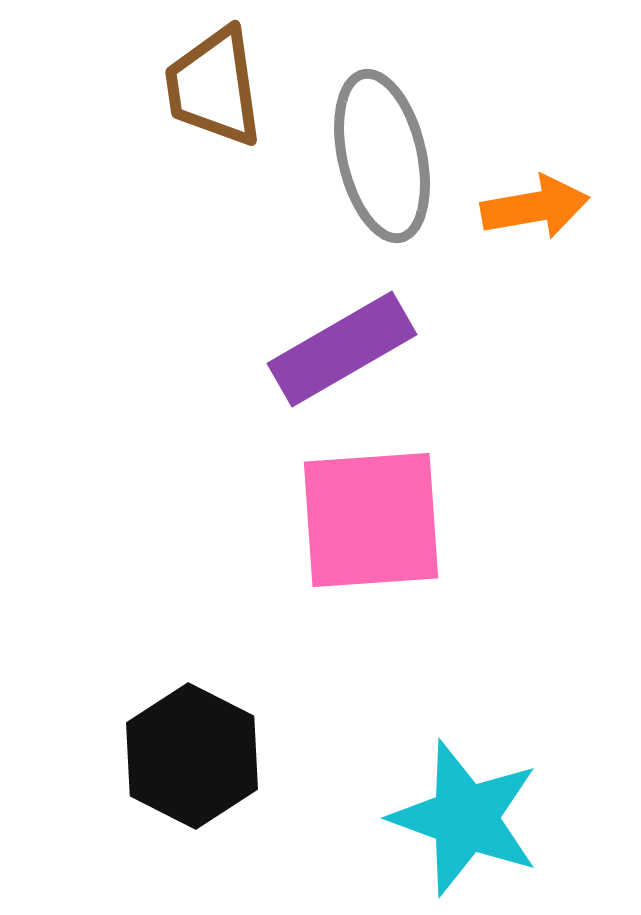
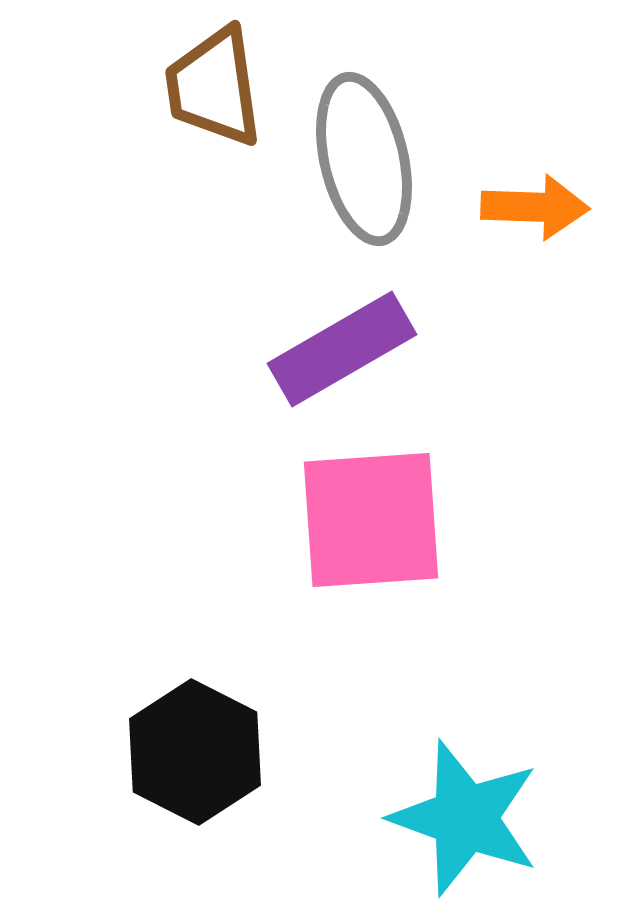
gray ellipse: moved 18 px left, 3 px down
orange arrow: rotated 12 degrees clockwise
black hexagon: moved 3 px right, 4 px up
